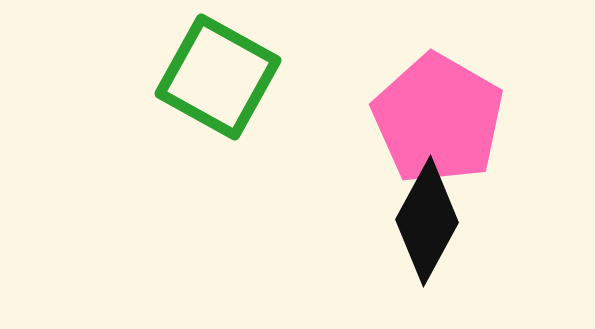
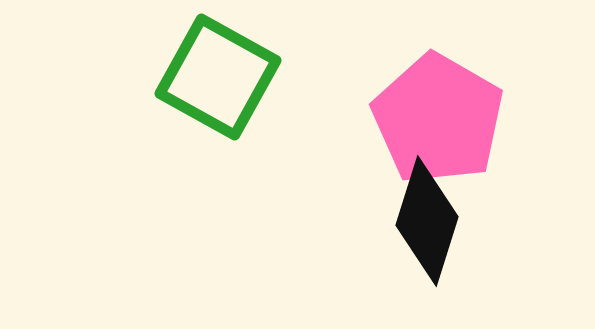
black diamond: rotated 11 degrees counterclockwise
